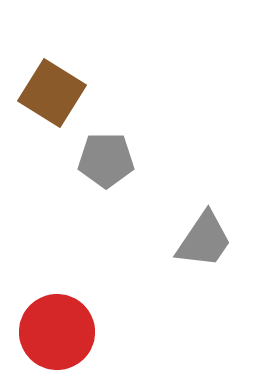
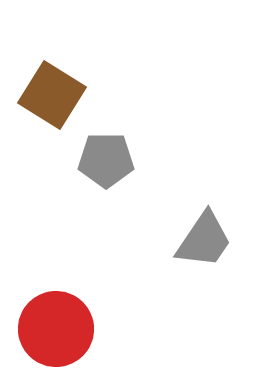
brown square: moved 2 px down
red circle: moved 1 px left, 3 px up
